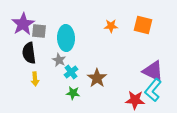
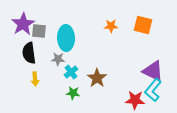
gray star: moved 1 px left, 1 px up; rotated 24 degrees counterclockwise
